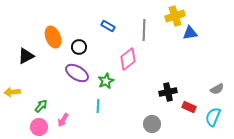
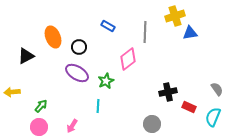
gray line: moved 1 px right, 2 px down
gray semicircle: rotated 96 degrees counterclockwise
pink arrow: moved 9 px right, 6 px down
